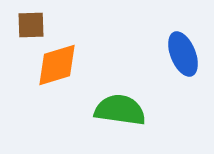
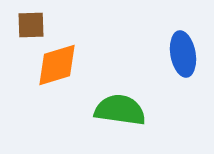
blue ellipse: rotated 12 degrees clockwise
